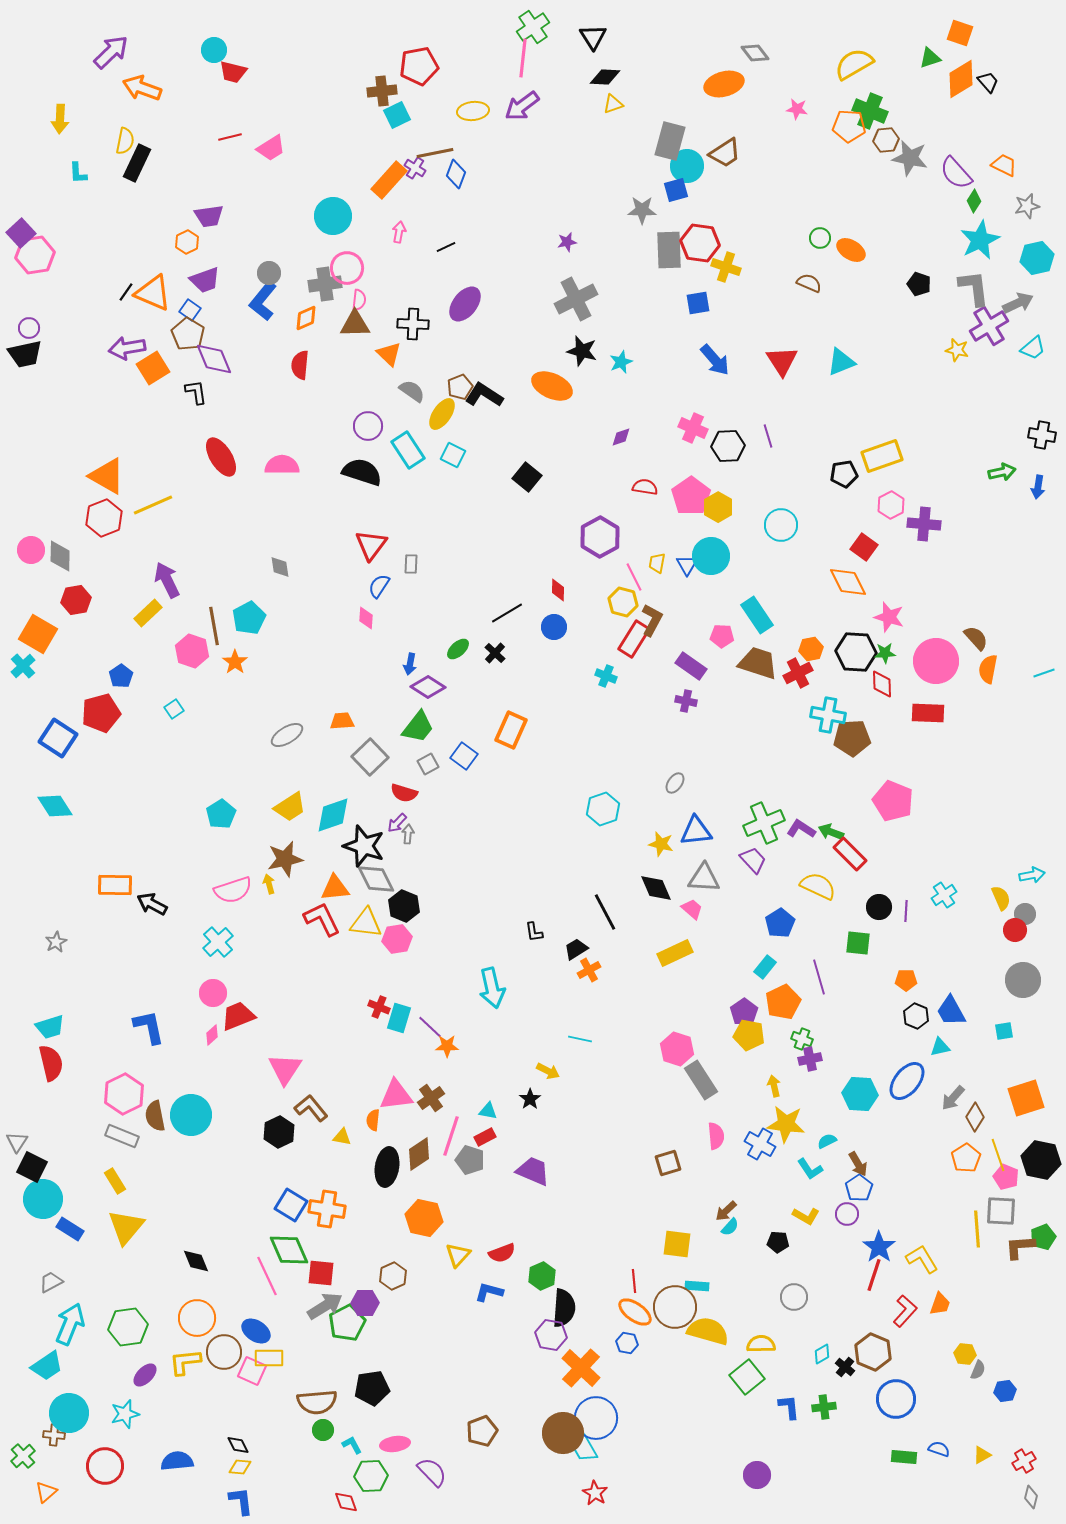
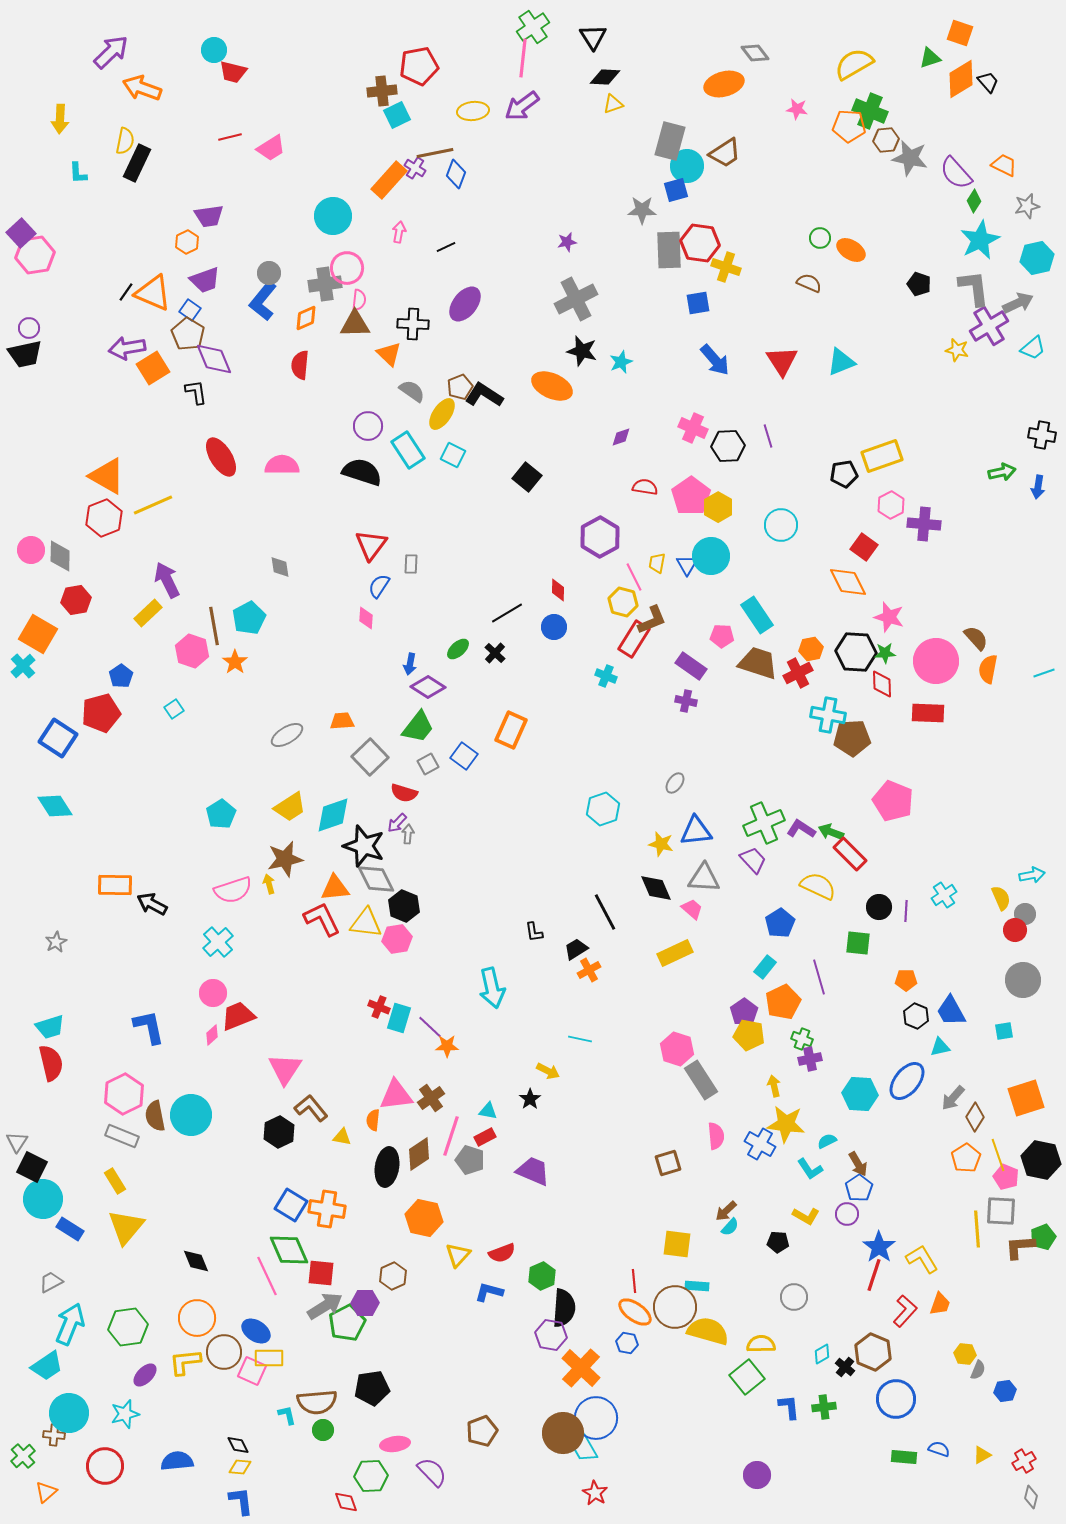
brown L-shape at (652, 620): rotated 40 degrees clockwise
cyan L-shape at (352, 1445): moved 65 px left, 30 px up; rotated 15 degrees clockwise
